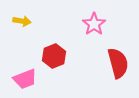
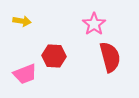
red hexagon: rotated 25 degrees clockwise
red semicircle: moved 8 px left, 6 px up
pink trapezoid: moved 5 px up
